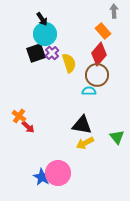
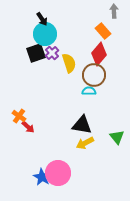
brown circle: moved 3 px left
